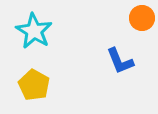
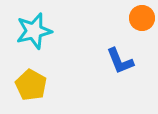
cyan star: rotated 27 degrees clockwise
yellow pentagon: moved 3 px left
